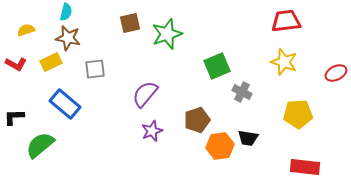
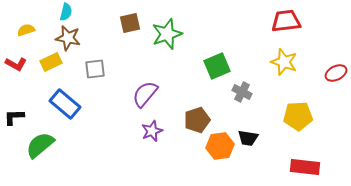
yellow pentagon: moved 2 px down
